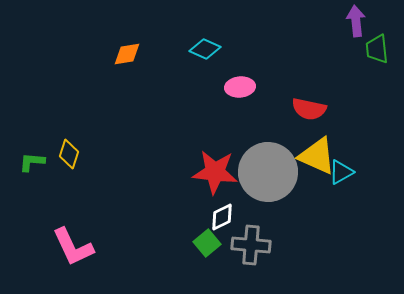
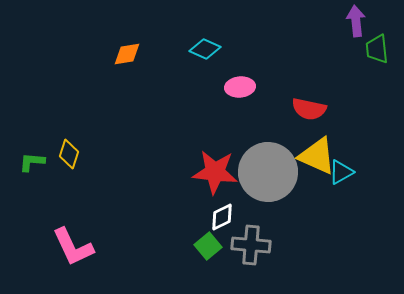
green square: moved 1 px right, 3 px down
